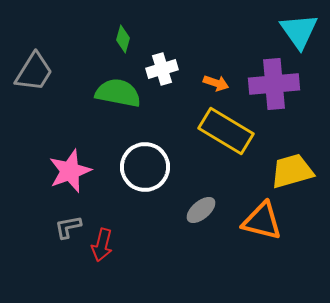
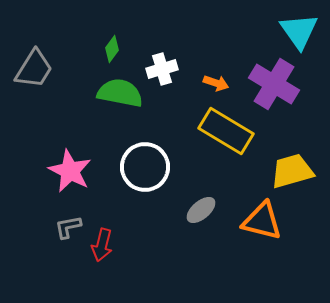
green diamond: moved 11 px left, 10 px down; rotated 20 degrees clockwise
gray trapezoid: moved 3 px up
purple cross: rotated 36 degrees clockwise
green semicircle: moved 2 px right
pink star: rotated 24 degrees counterclockwise
